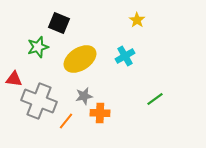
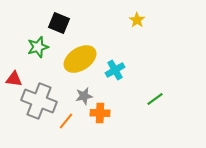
cyan cross: moved 10 px left, 14 px down
